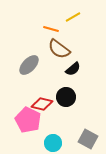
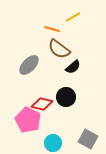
orange line: moved 1 px right
black semicircle: moved 2 px up
